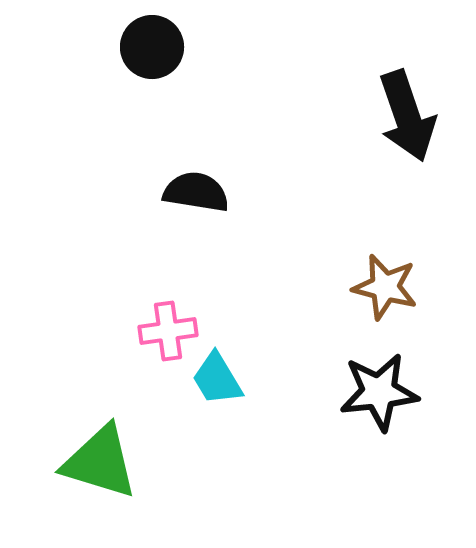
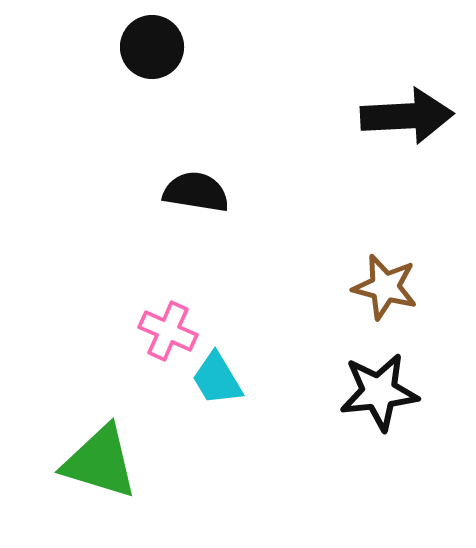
black arrow: rotated 74 degrees counterclockwise
pink cross: rotated 32 degrees clockwise
